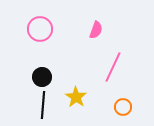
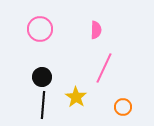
pink semicircle: rotated 18 degrees counterclockwise
pink line: moved 9 px left, 1 px down
